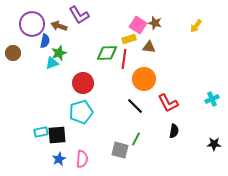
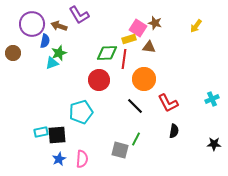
pink square: moved 3 px down
red circle: moved 16 px right, 3 px up
